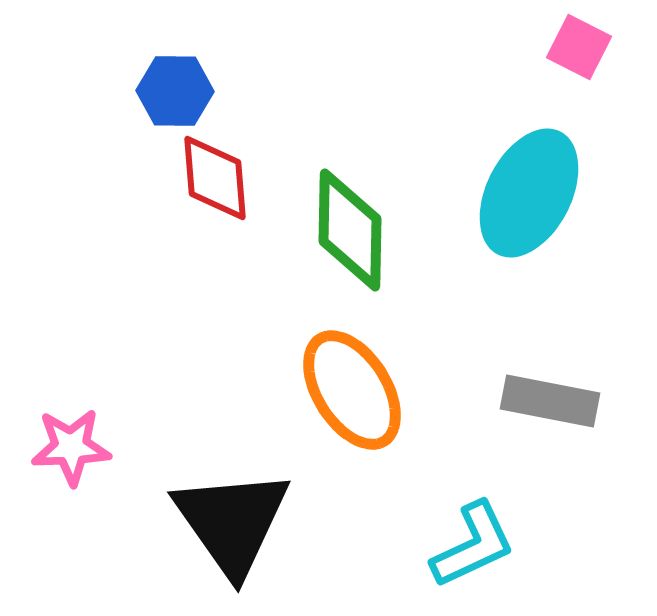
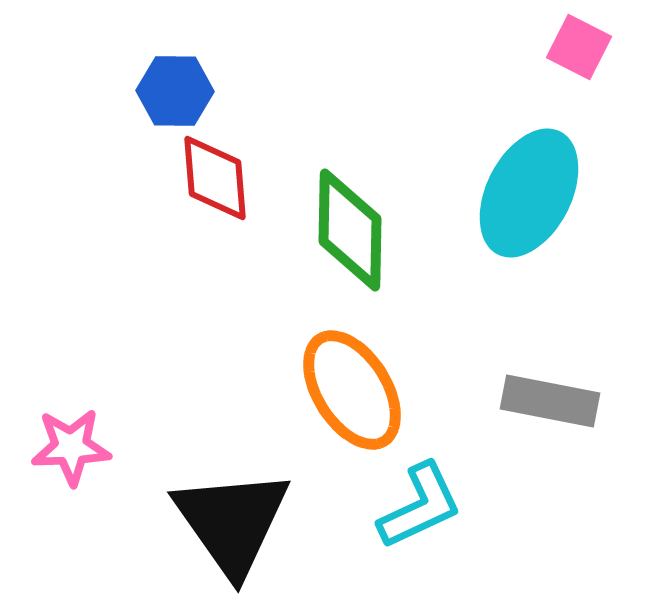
cyan L-shape: moved 53 px left, 39 px up
